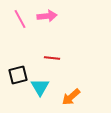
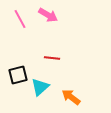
pink arrow: moved 1 px right, 1 px up; rotated 36 degrees clockwise
cyan triangle: rotated 18 degrees clockwise
orange arrow: rotated 78 degrees clockwise
